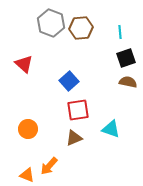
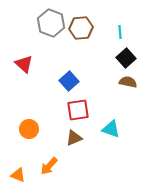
black square: rotated 24 degrees counterclockwise
orange circle: moved 1 px right
orange triangle: moved 9 px left
